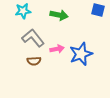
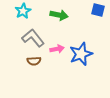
cyan star: rotated 21 degrees counterclockwise
